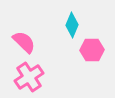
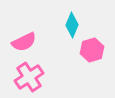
pink semicircle: rotated 110 degrees clockwise
pink hexagon: rotated 15 degrees counterclockwise
